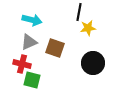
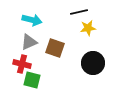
black line: rotated 66 degrees clockwise
